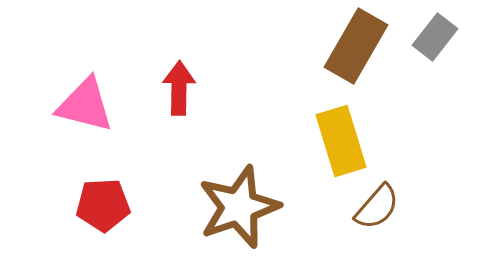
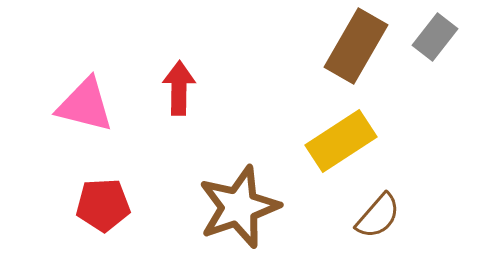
yellow rectangle: rotated 74 degrees clockwise
brown semicircle: moved 1 px right, 9 px down
